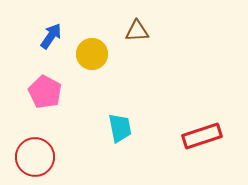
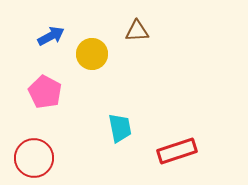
blue arrow: rotated 28 degrees clockwise
red rectangle: moved 25 px left, 15 px down
red circle: moved 1 px left, 1 px down
